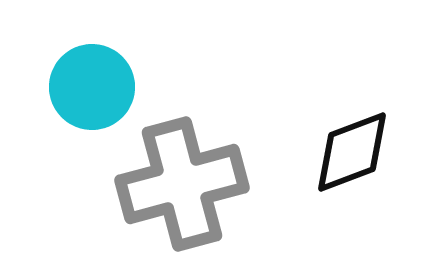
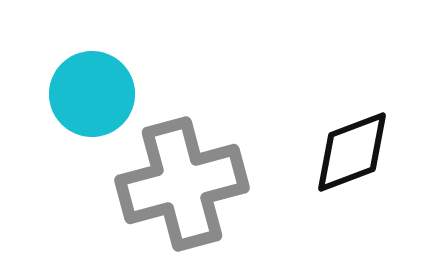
cyan circle: moved 7 px down
